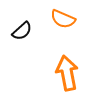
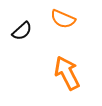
orange arrow: rotated 16 degrees counterclockwise
